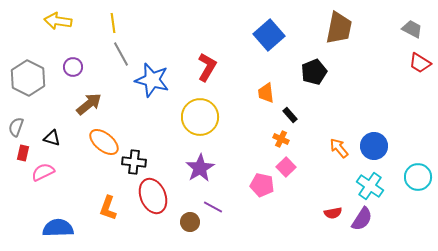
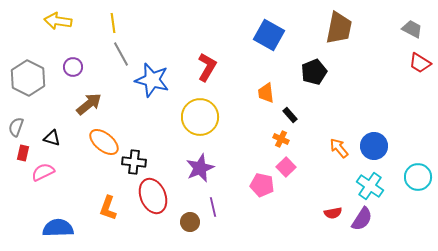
blue square: rotated 20 degrees counterclockwise
purple star: rotated 8 degrees clockwise
purple line: rotated 48 degrees clockwise
